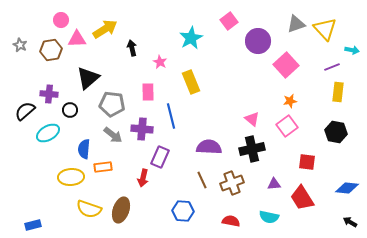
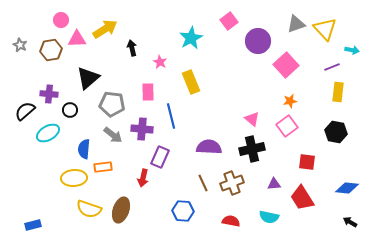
yellow ellipse at (71, 177): moved 3 px right, 1 px down
brown line at (202, 180): moved 1 px right, 3 px down
